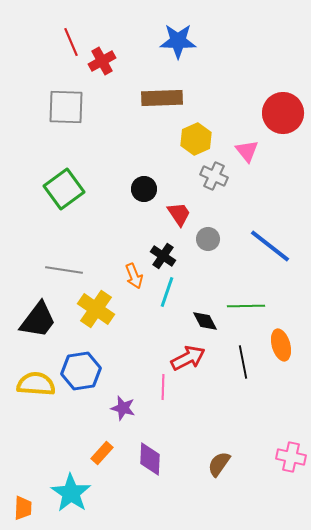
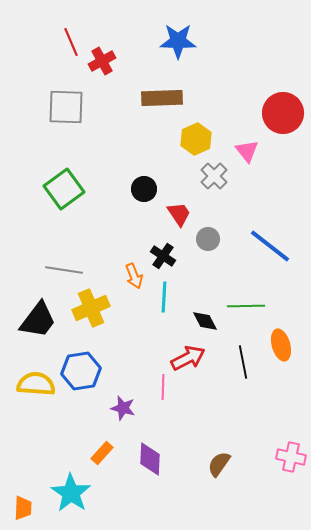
gray cross: rotated 20 degrees clockwise
cyan line: moved 3 px left, 5 px down; rotated 16 degrees counterclockwise
yellow cross: moved 5 px left, 1 px up; rotated 33 degrees clockwise
